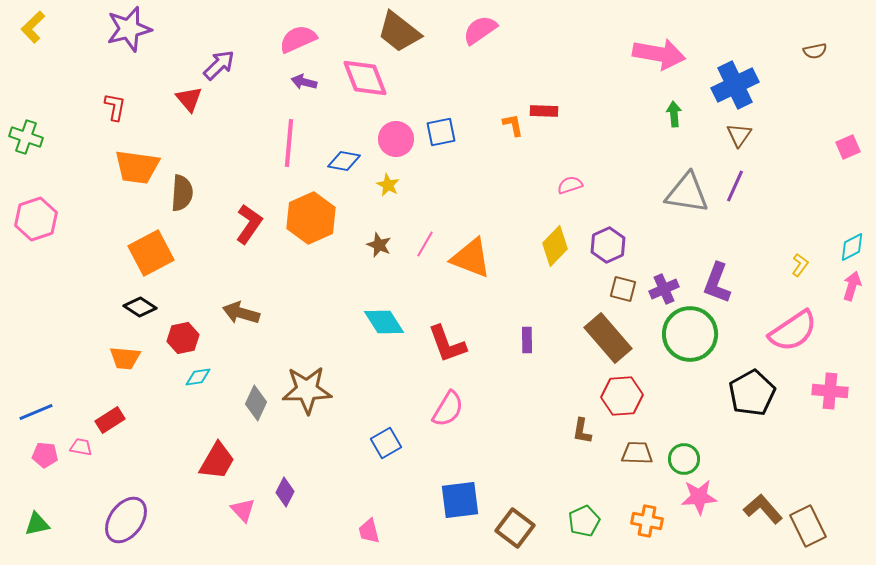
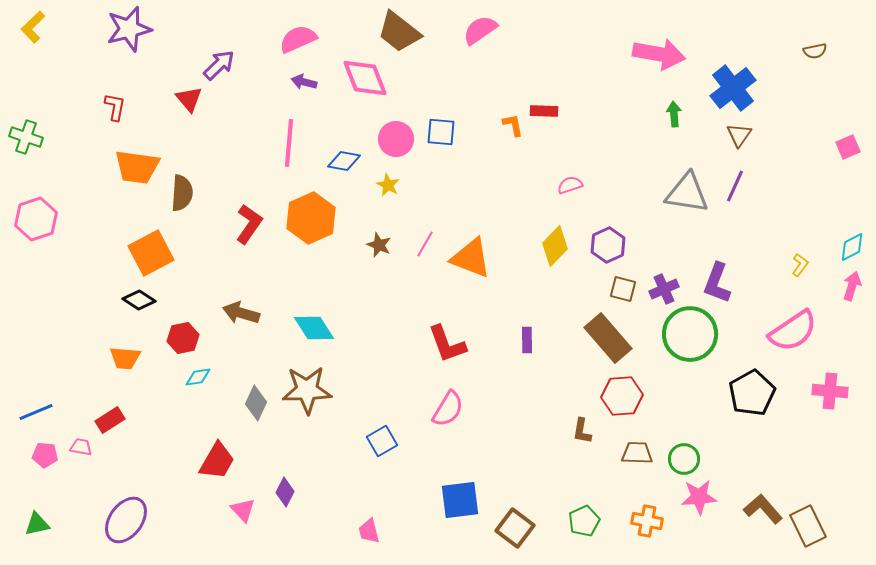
blue cross at (735, 85): moved 2 px left, 3 px down; rotated 12 degrees counterclockwise
blue square at (441, 132): rotated 16 degrees clockwise
black diamond at (140, 307): moved 1 px left, 7 px up
cyan diamond at (384, 322): moved 70 px left, 6 px down
blue square at (386, 443): moved 4 px left, 2 px up
